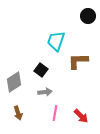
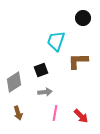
black circle: moved 5 px left, 2 px down
black square: rotated 32 degrees clockwise
